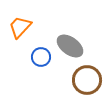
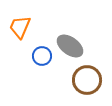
orange trapezoid: rotated 20 degrees counterclockwise
blue circle: moved 1 px right, 1 px up
